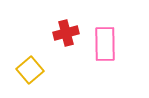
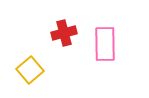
red cross: moved 2 px left
